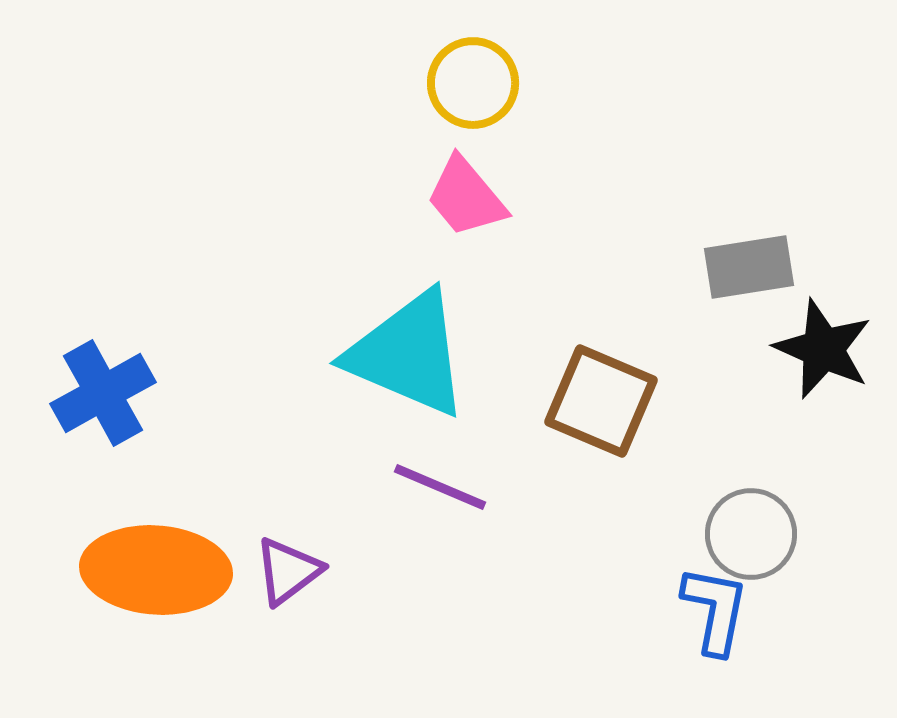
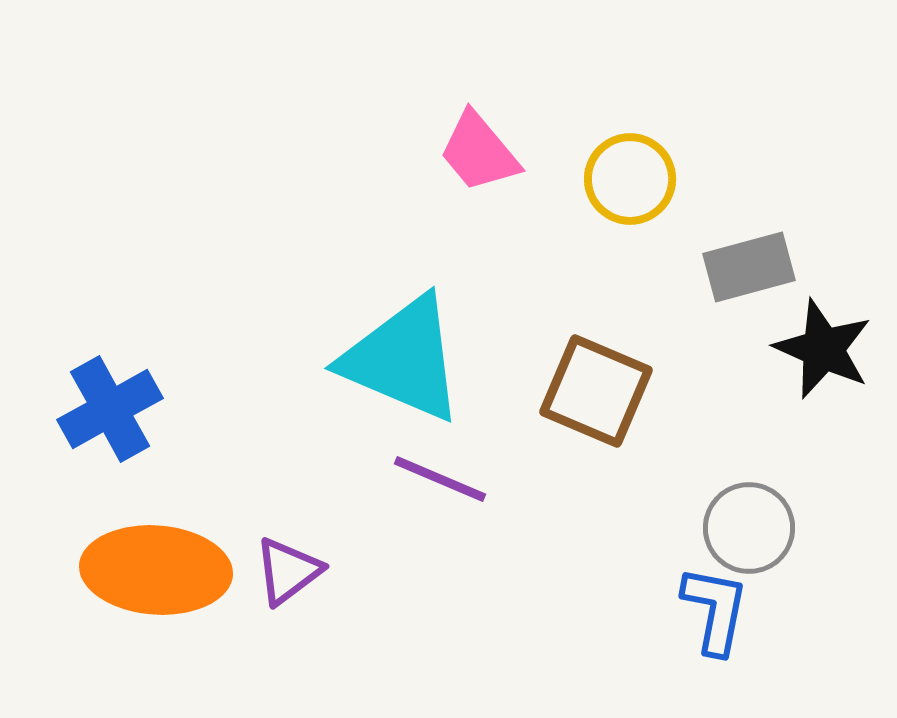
yellow circle: moved 157 px right, 96 px down
pink trapezoid: moved 13 px right, 45 px up
gray rectangle: rotated 6 degrees counterclockwise
cyan triangle: moved 5 px left, 5 px down
blue cross: moved 7 px right, 16 px down
brown square: moved 5 px left, 10 px up
purple line: moved 8 px up
gray circle: moved 2 px left, 6 px up
